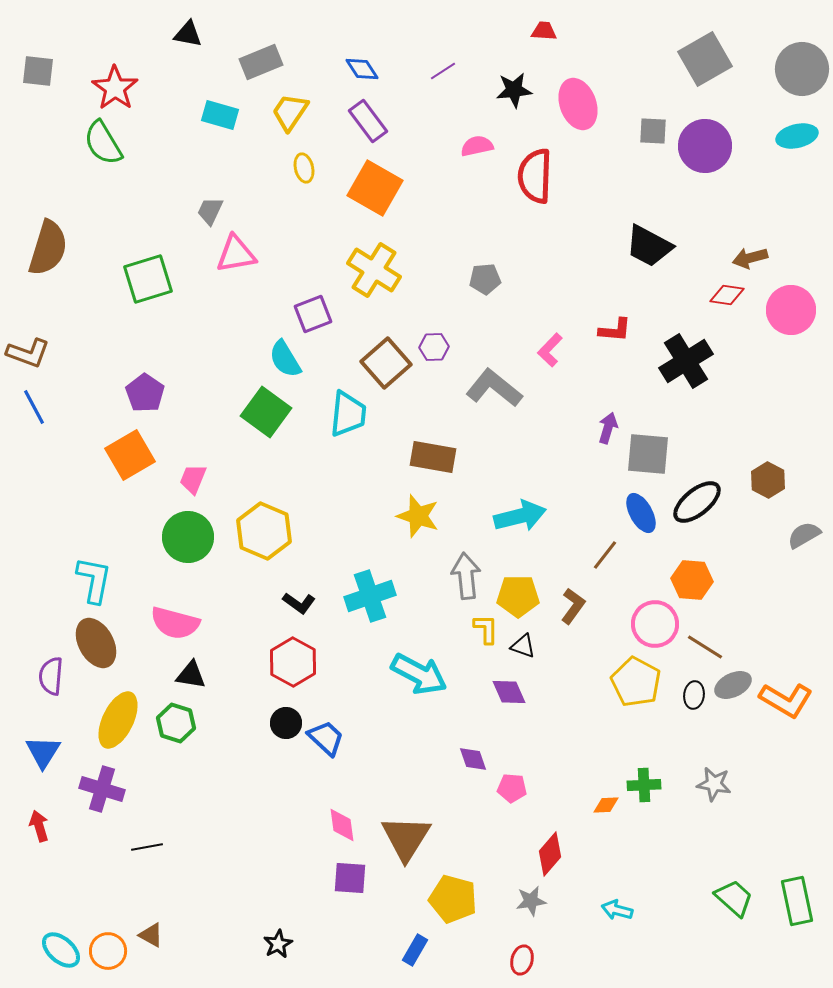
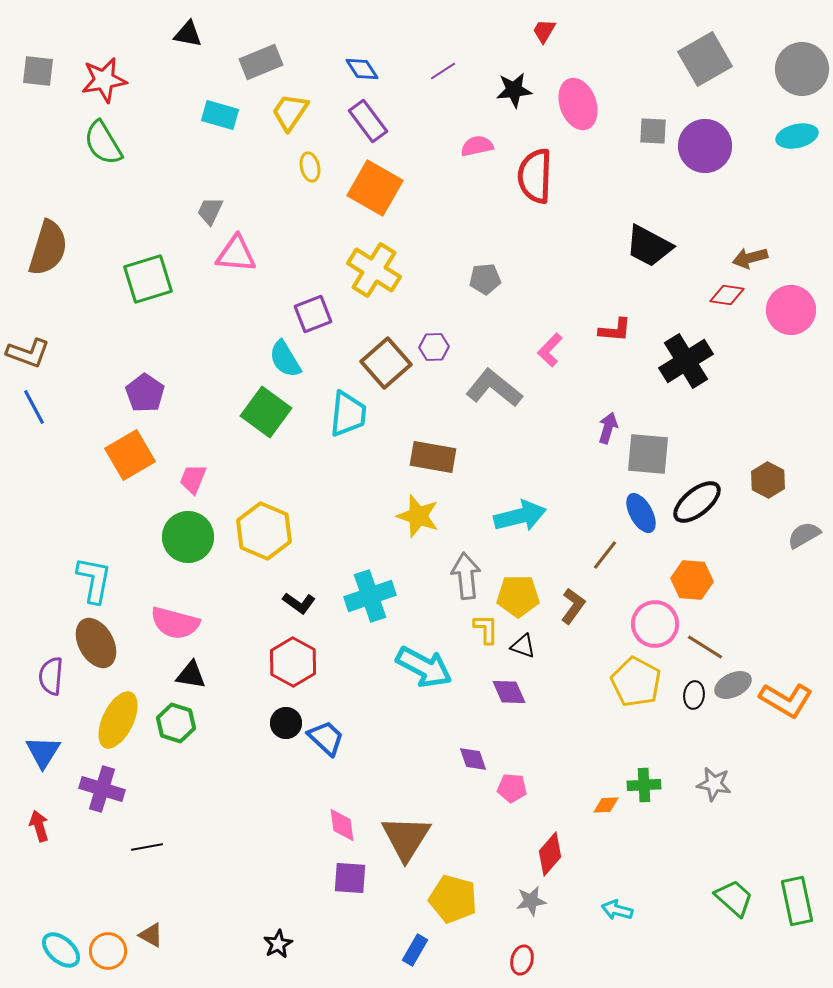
red trapezoid at (544, 31): rotated 64 degrees counterclockwise
red star at (115, 88): moved 11 px left, 8 px up; rotated 27 degrees clockwise
yellow ellipse at (304, 168): moved 6 px right, 1 px up
pink triangle at (236, 254): rotated 15 degrees clockwise
cyan arrow at (419, 674): moved 5 px right, 7 px up
